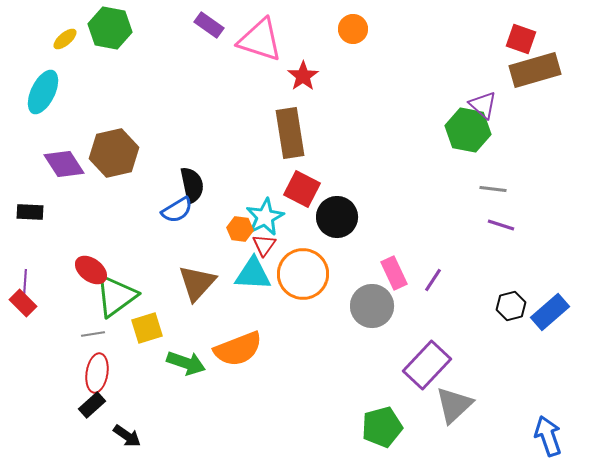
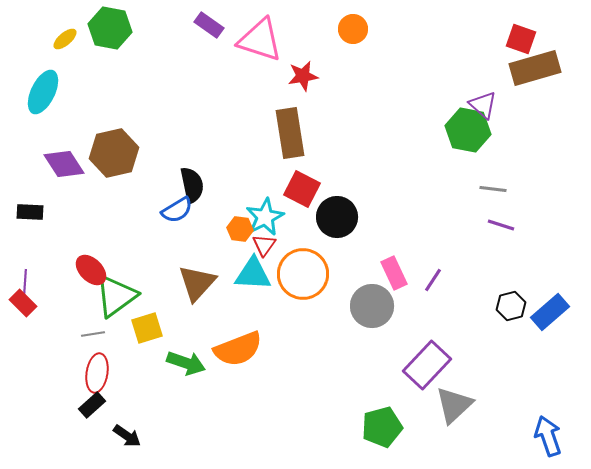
brown rectangle at (535, 70): moved 2 px up
red star at (303, 76): rotated 24 degrees clockwise
red ellipse at (91, 270): rotated 8 degrees clockwise
